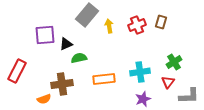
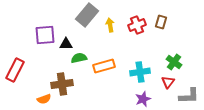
yellow arrow: moved 1 px right, 1 px up
black triangle: rotated 24 degrees clockwise
green cross: rotated 21 degrees counterclockwise
red rectangle: moved 2 px left, 1 px up
orange rectangle: moved 13 px up; rotated 10 degrees counterclockwise
